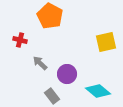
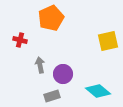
orange pentagon: moved 1 px right, 2 px down; rotated 20 degrees clockwise
yellow square: moved 2 px right, 1 px up
gray arrow: moved 2 px down; rotated 35 degrees clockwise
purple circle: moved 4 px left
gray rectangle: rotated 70 degrees counterclockwise
